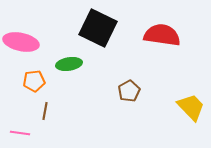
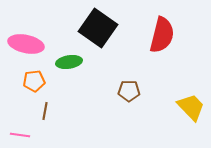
black square: rotated 9 degrees clockwise
red semicircle: rotated 96 degrees clockwise
pink ellipse: moved 5 px right, 2 px down
green ellipse: moved 2 px up
brown pentagon: rotated 30 degrees clockwise
pink line: moved 2 px down
